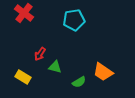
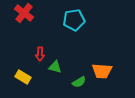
red arrow: rotated 32 degrees counterclockwise
orange trapezoid: moved 1 px left, 1 px up; rotated 30 degrees counterclockwise
